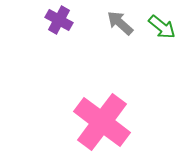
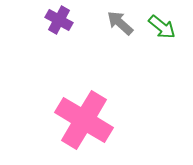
pink cross: moved 18 px left, 2 px up; rotated 6 degrees counterclockwise
